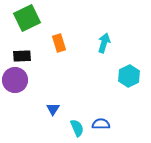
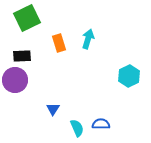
cyan arrow: moved 16 px left, 4 px up
